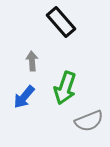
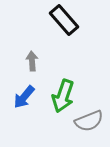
black rectangle: moved 3 px right, 2 px up
green arrow: moved 2 px left, 8 px down
